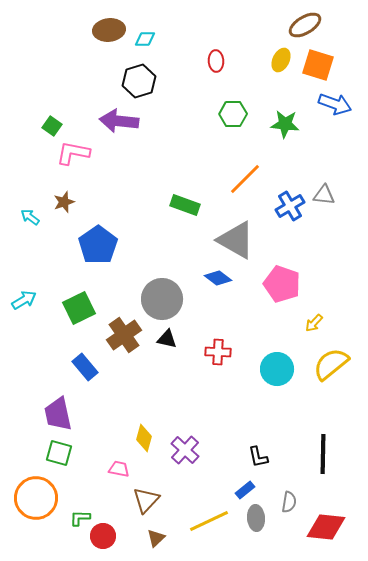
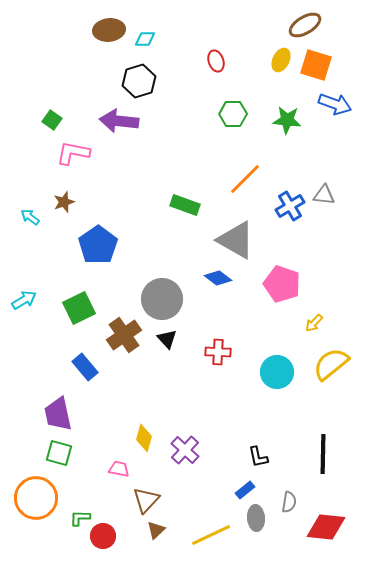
red ellipse at (216, 61): rotated 15 degrees counterclockwise
orange square at (318, 65): moved 2 px left
green star at (285, 124): moved 2 px right, 4 px up
green square at (52, 126): moved 6 px up
black triangle at (167, 339): rotated 35 degrees clockwise
cyan circle at (277, 369): moved 3 px down
yellow line at (209, 521): moved 2 px right, 14 px down
brown triangle at (156, 538): moved 8 px up
